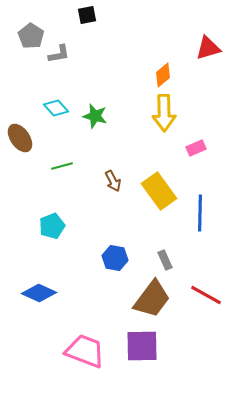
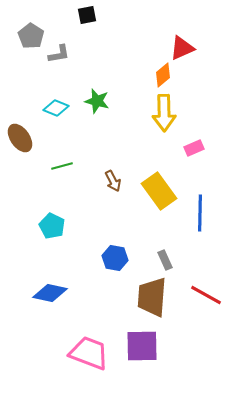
red triangle: moved 26 px left; rotated 8 degrees counterclockwise
cyan diamond: rotated 25 degrees counterclockwise
green star: moved 2 px right, 15 px up
pink rectangle: moved 2 px left
cyan pentagon: rotated 25 degrees counterclockwise
blue diamond: moved 11 px right; rotated 12 degrees counterclockwise
brown trapezoid: moved 2 px up; rotated 147 degrees clockwise
pink trapezoid: moved 4 px right, 2 px down
